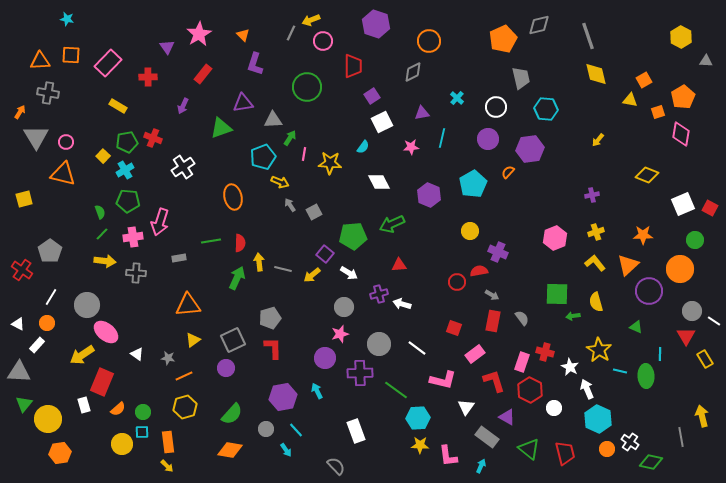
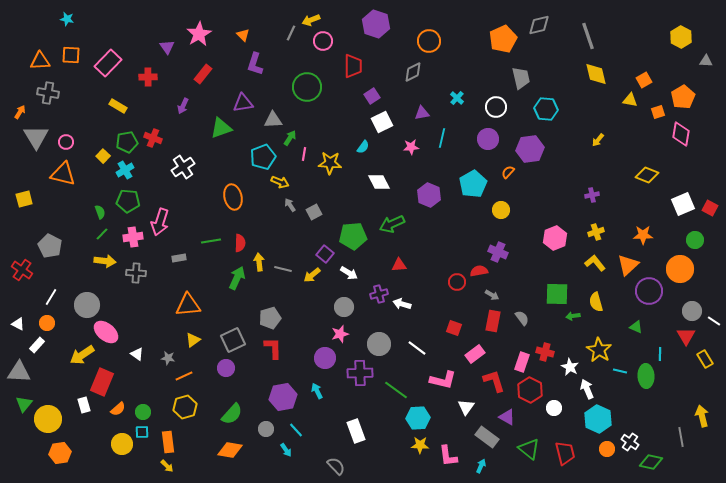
yellow circle at (470, 231): moved 31 px right, 21 px up
gray pentagon at (50, 251): moved 5 px up; rotated 10 degrees counterclockwise
